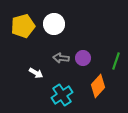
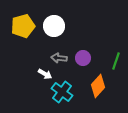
white circle: moved 2 px down
gray arrow: moved 2 px left
white arrow: moved 9 px right, 1 px down
cyan cross: moved 3 px up; rotated 20 degrees counterclockwise
